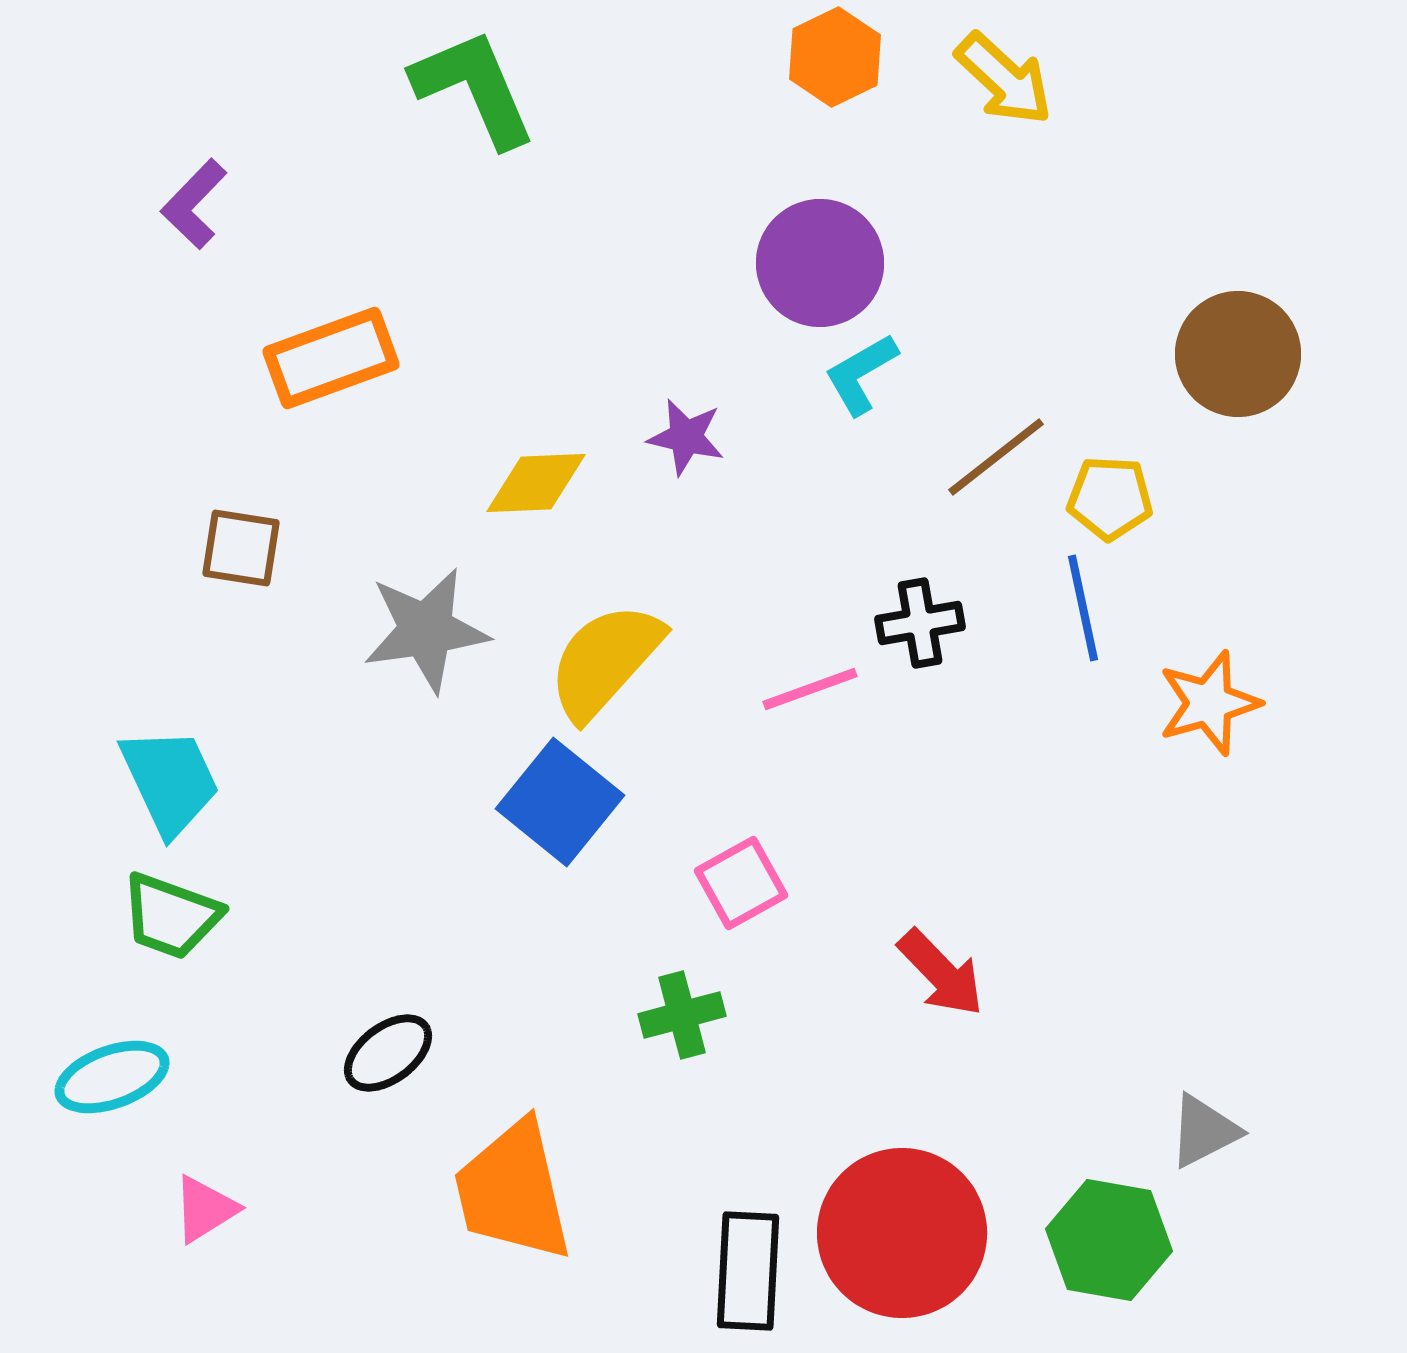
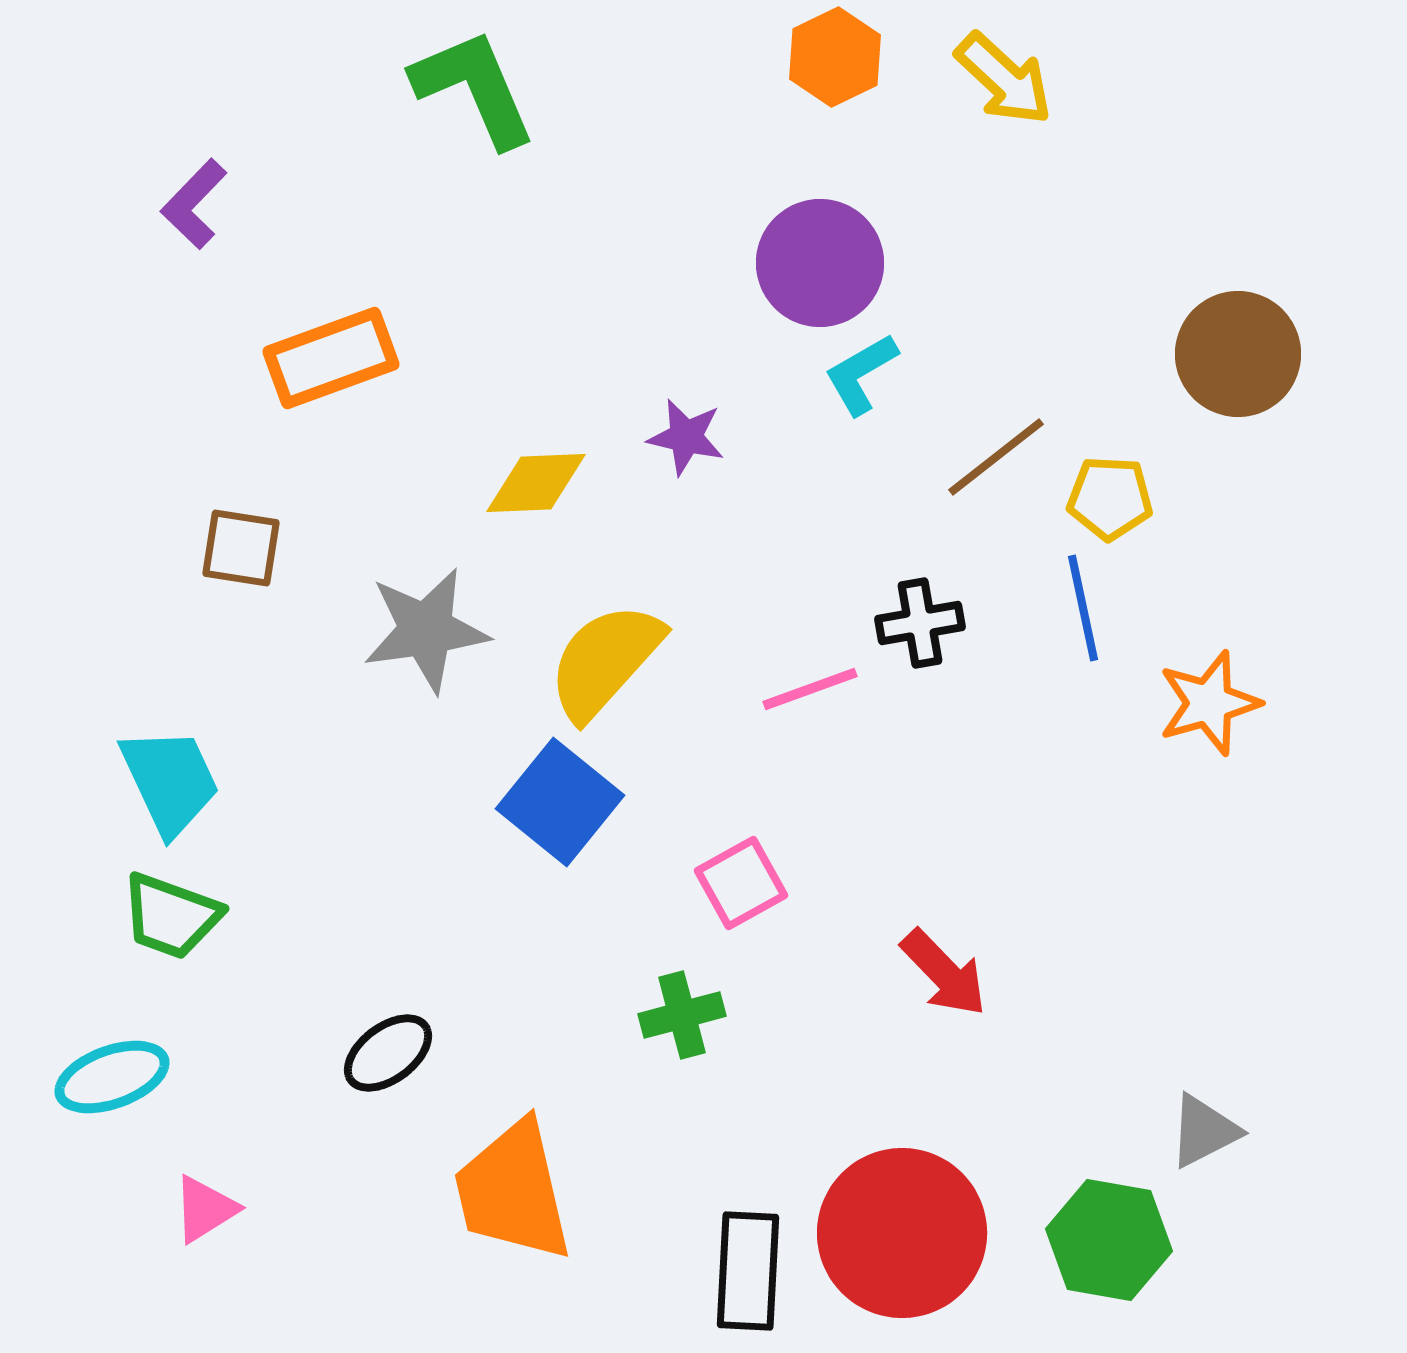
red arrow: moved 3 px right
